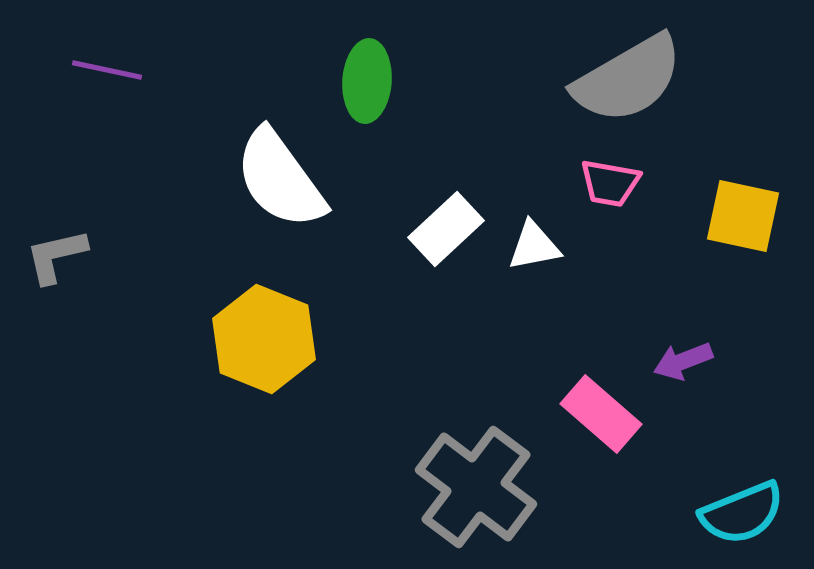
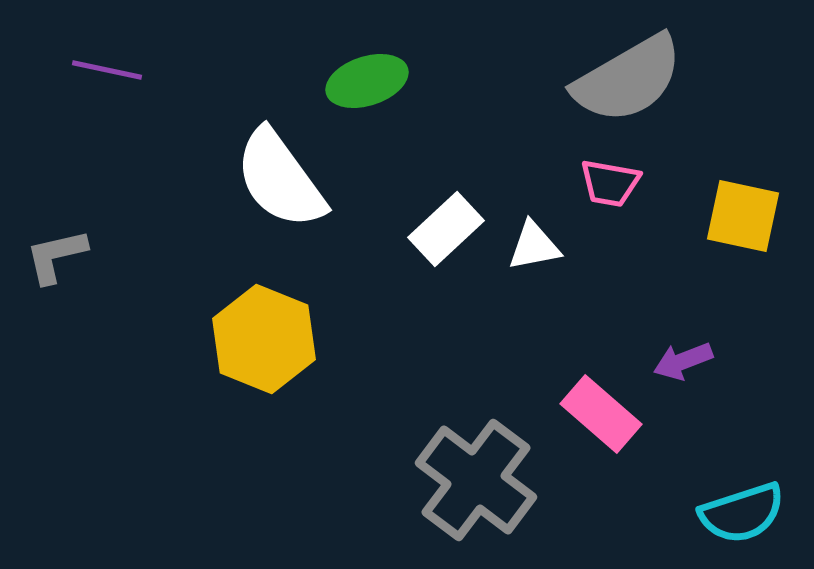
green ellipse: rotated 68 degrees clockwise
gray cross: moved 7 px up
cyan semicircle: rotated 4 degrees clockwise
